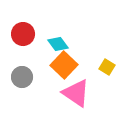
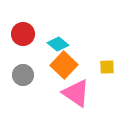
cyan diamond: rotated 15 degrees counterclockwise
yellow square: rotated 35 degrees counterclockwise
gray circle: moved 1 px right, 2 px up
